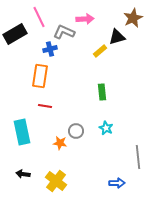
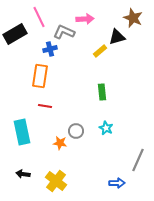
brown star: rotated 24 degrees counterclockwise
gray line: moved 3 px down; rotated 30 degrees clockwise
